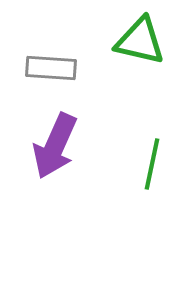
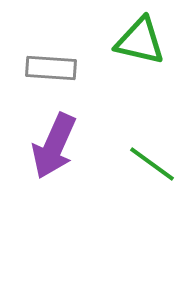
purple arrow: moved 1 px left
green line: rotated 66 degrees counterclockwise
